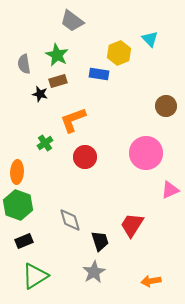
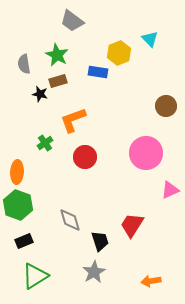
blue rectangle: moved 1 px left, 2 px up
